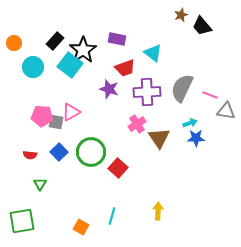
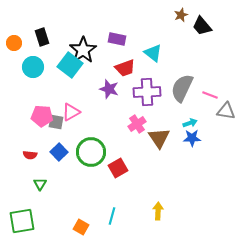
black rectangle: moved 13 px left, 4 px up; rotated 60 degrees counterclockwise
blue star: moved 4 px left
red square: rotated 18 degrees clockwise
